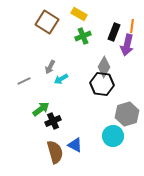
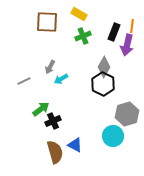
brown square: rotated 30 degrees counterclockwise
black hexagon: moved 1 px right; rotated 20 degrees clockwise
